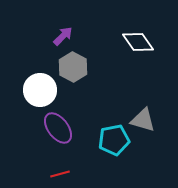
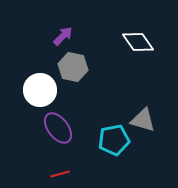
gray hexagon: rotated 16 degrees counterclockwise
